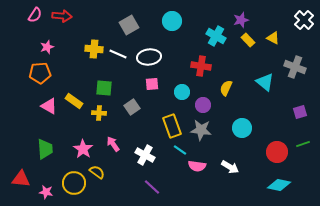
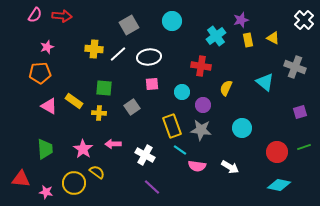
cyan cross at (216, 36): rotated 24 degrees clockwise
yellow rectangle at (248, 40): rotated 32 degrees clockwise
white line at (118, 54): rotated 66 degrees counterclockwise
pink arrow at (113, 144): rotated 56 degrees counterclockwise
green line at (303, 144): moved 1 px right, 3 px down
